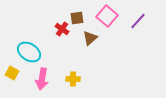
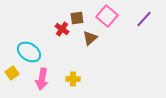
purple line: moved 6 px right, 2 px up
yellow square: rotated 24 degrees clockwise
